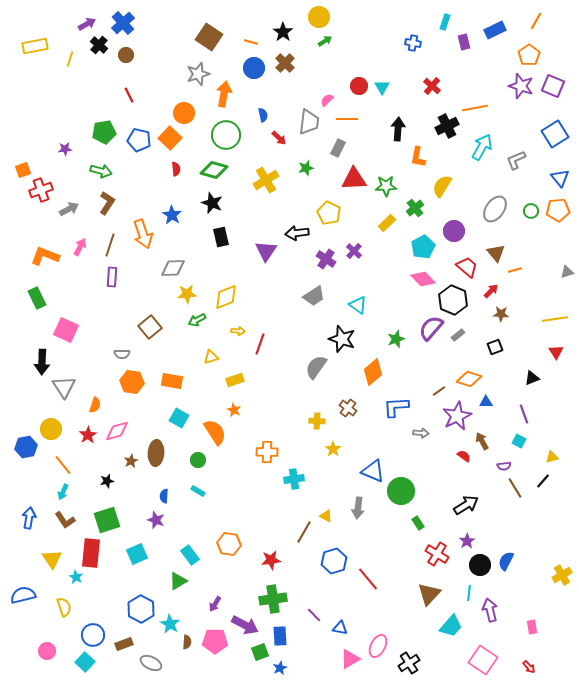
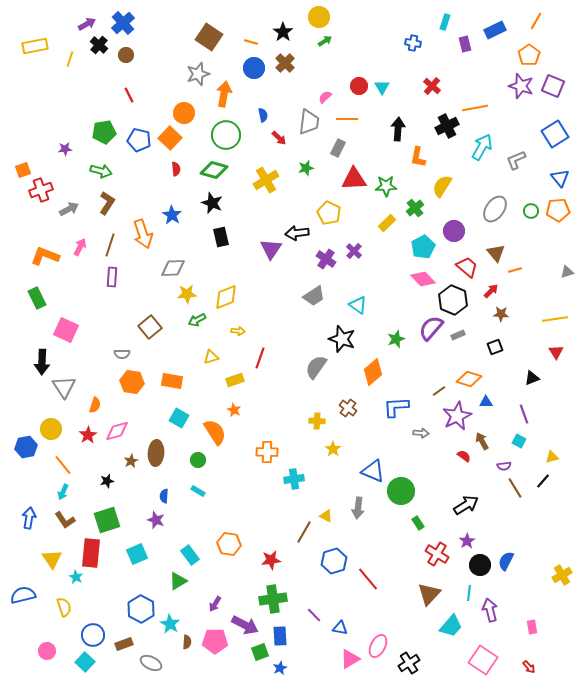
purple rectangle at (464, 42): moved 1 px right, 2 px down
pink semicircle at (327, 100): moved 2 px left, 3 px up
purple triangle at (266, 251): moved 5 px right, 2 px up
gray rectangle at (458, 335): rotated 16 degrees clockwise
red line at (260, 344): moved 14 px down
